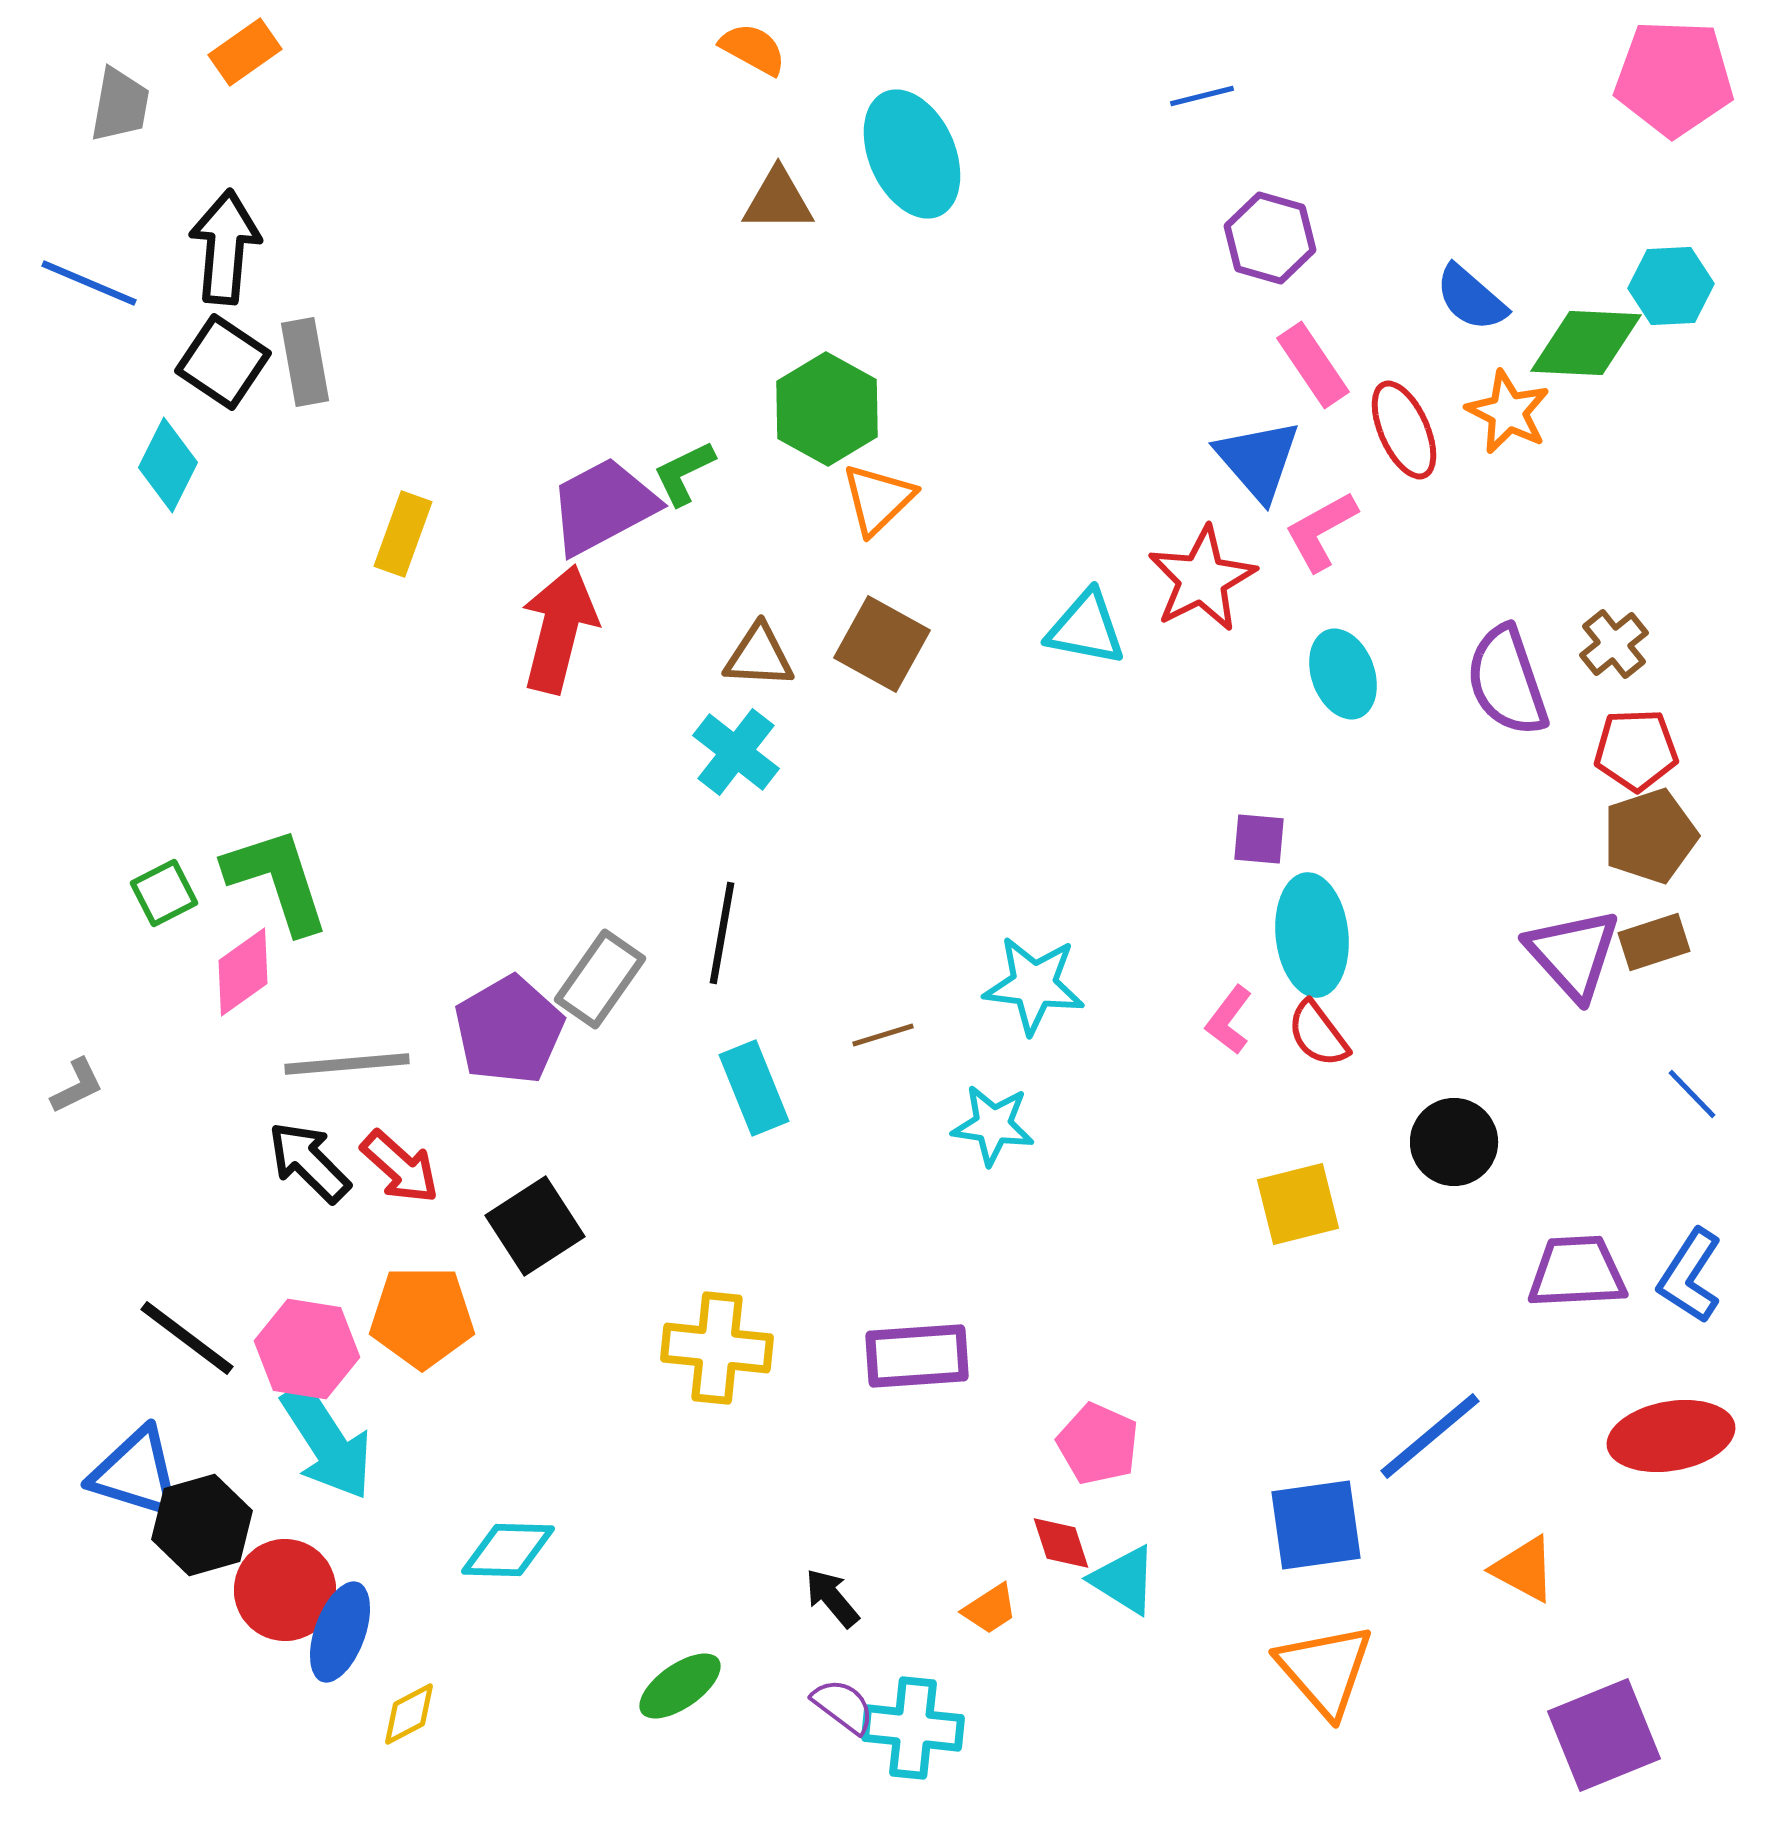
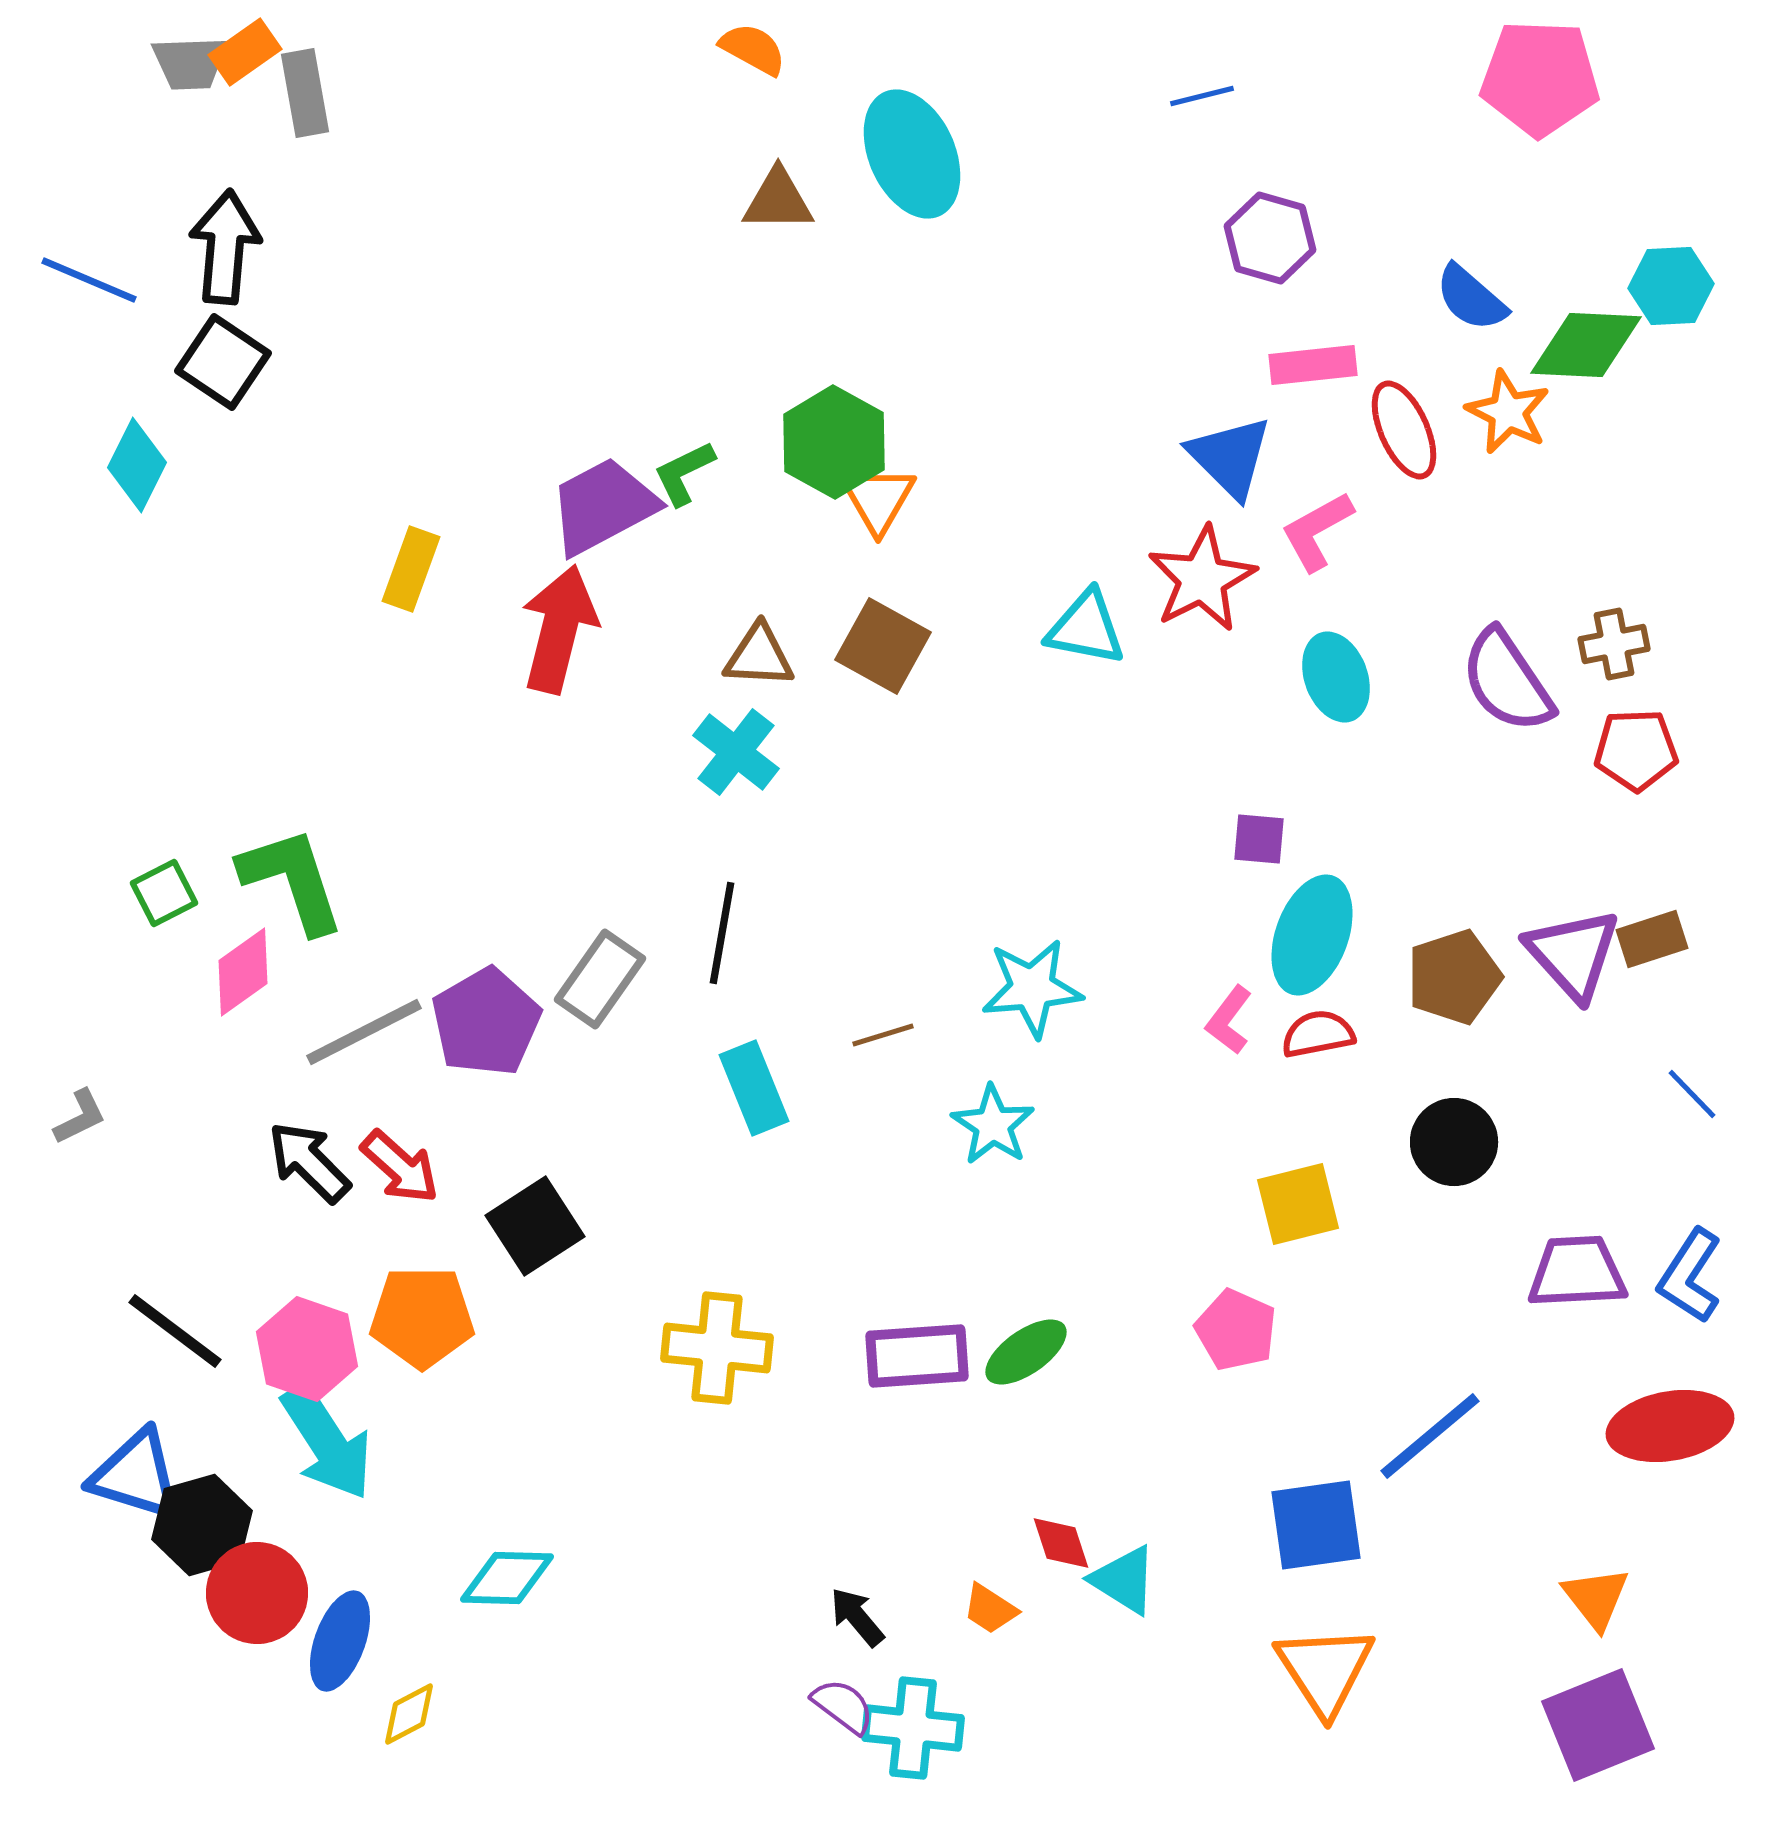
pink pentagon at (1674, 78): moved 134 px left
gray trapezoid at (120, 105): moved 70 px right, 42 px up; rotated 78 degrees clockwise
blue line at (89, 283): moved 3 px up
green diamond at (1586, 343): moved 2 px down
gray rectangle at (305, 362): moved 269 px up
pink rectangle at (1313, 365): rotated 62 degrees counterclockwise
green hexagon at (827, 409): moved 7 px right, 33 px down
blue triangle at (1258, 460): moved 28 px left, 3 px up; rotated 4 degrees counterclockwise
cyan diamond at (168, 465): moved 31 px left
orange triangle at (878, 499): rotated 16 degrees counterclockwise
pink L-shape at (1321, 531): moved 4 px left
yellow rectangle at (403, 534): moved 8 px right, 35 px down
brown square at (882, 644): moved 1 px right, 2 px down
brown cross at (1614, 644): rotated 28 degrees clockwise
cyan ellipse at (1343, 674): moved 7 px left, 3 px down
purple semicircle at (1507, 681): rotated 15 degrees counterclockwise
brown pentagon at (1650, 836): moved 196 px left, 141 px down
green L-shape at (277, 880): moved 15 px right
cyan ellipse at (1312, 935): rotated 26 degrees clockwise
brown rectangle at (1654, 942): moved 2 px left, 3 px up
cyan star at (1034, 985): moved 2 px left, 3 px down; rotated 12 degrees counterclockwise
purple pentagon at (509, 1030): moved 23 px left, 8 px up
red semicircle at (1318, 1034): rotated 116 degrees clockwise
gray line at (347, 1064): moved 17 px right, 32 px up; rotated 22 degrees counterclockwise
gray L-shape at (77, 1086): moved 3 px right, 31 px down
cyan star at (993, 1125): rotated 26 degrees clockwise
black line at (187, 1338): moved 12 px left, 7 px up
pink hexagon at (307, 1349): rotated 10 degrees clockwise
red ellipse at (1671, 1436): moved 1 px left, 10 px up
pink pentagon at (1098, 1444): moved 138 px right, 114 px up
blue triangle at (136, 1473): moved 2 px down
cyan diamond at (508, 1550): moved 1 px left, 28 px down
orange triangle at (1524, 1569): moved 72 px right, 29 px down; rotated 24 degrees clockwise
red circle at (285, 1590): moved 28 px left, 3 px down
black arrow at (832, 1598): moved 25 px right, 19 px down
orange trapezoid at (990, 1609): rotated 66 degrees clockwise
blue ellipse at (340, 1632): moved 9 px down
orange triangle at (1325, 1670): rotated 8 degrees clockwise
green ellipse at (680, 1686): moved 346 px right, 334 px up
purple square at (1604, 1735): moved 6 px left, 10 px up
